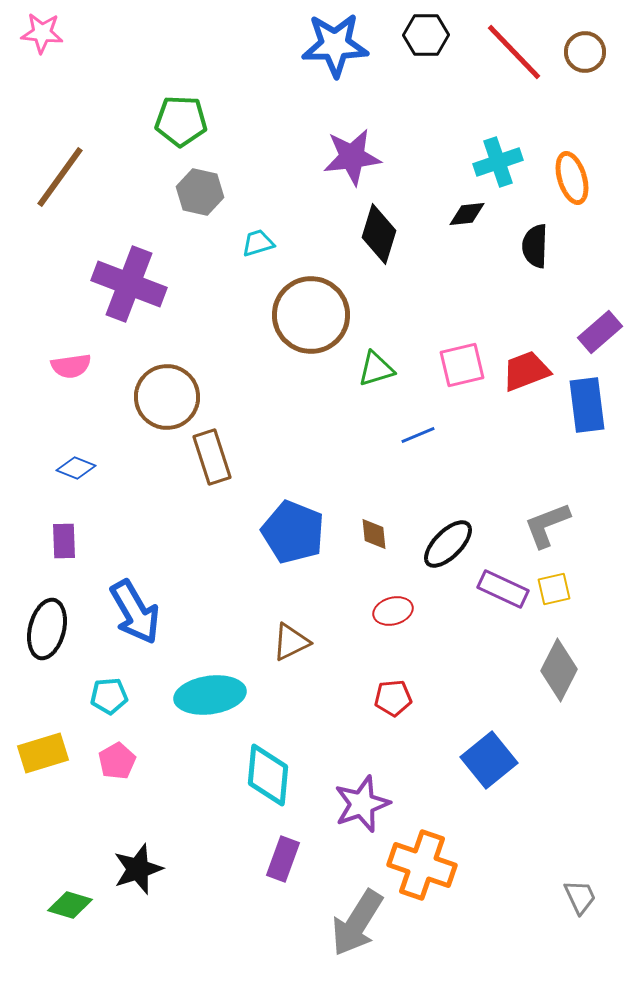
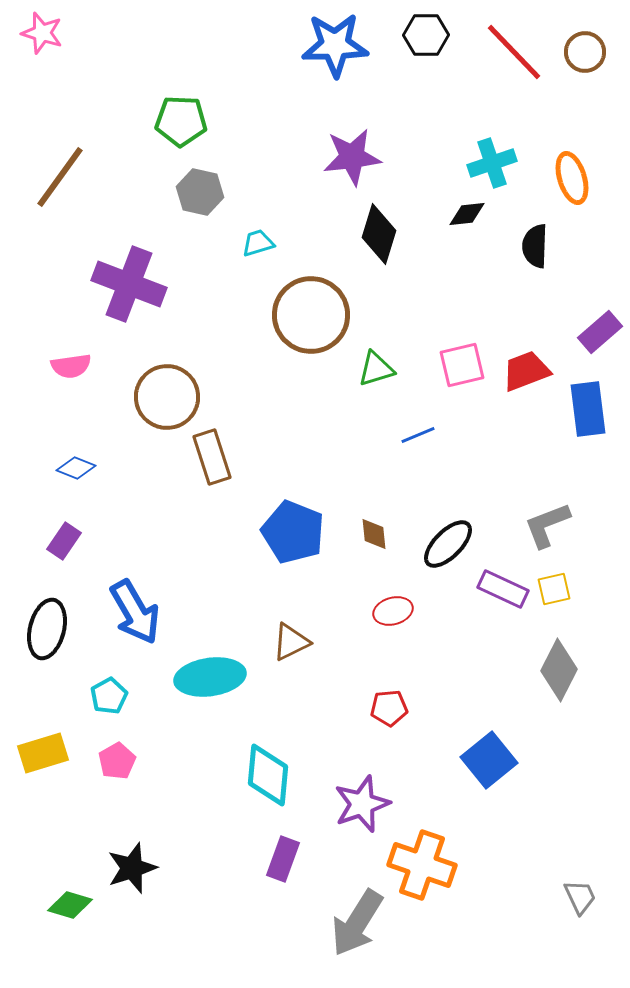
pink star at (42, 33): rotated 12 degrees clockwise
cyan cross at (498, 162): moved 6 px left, 1 px down
blue rectangle at (587, 405): moved 1 px right, 4 px down
purple rectangle at (64, 541): rotated 36 degrees clockwise
cyan ellipse at (210, 695): moved 18 px up
cyan pentagon at (109, 696): rotated 24 degrees counterclockwise
red pentagon at (393, 698): moved 4 px left, 10 px down
black star at (138, 869): moved 6 px left, 1 px up
